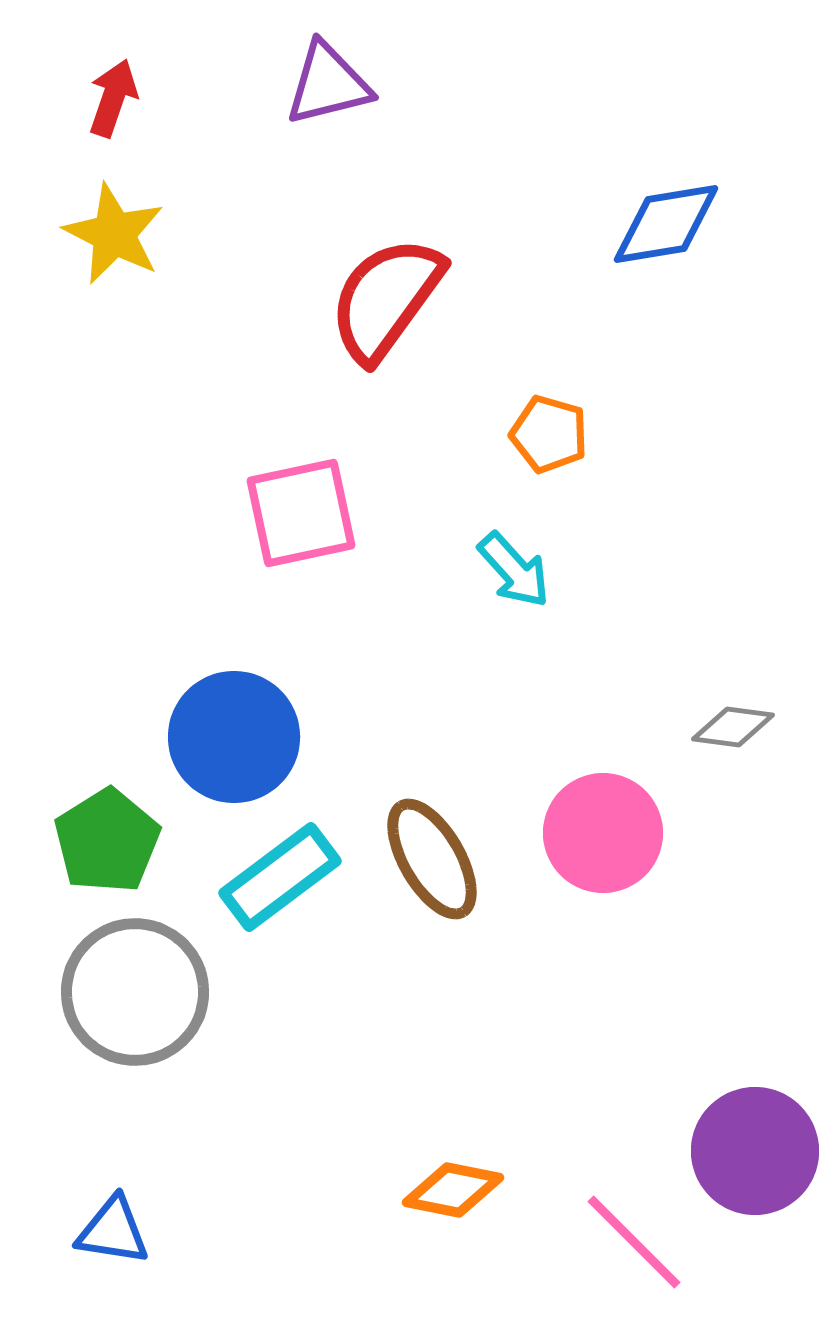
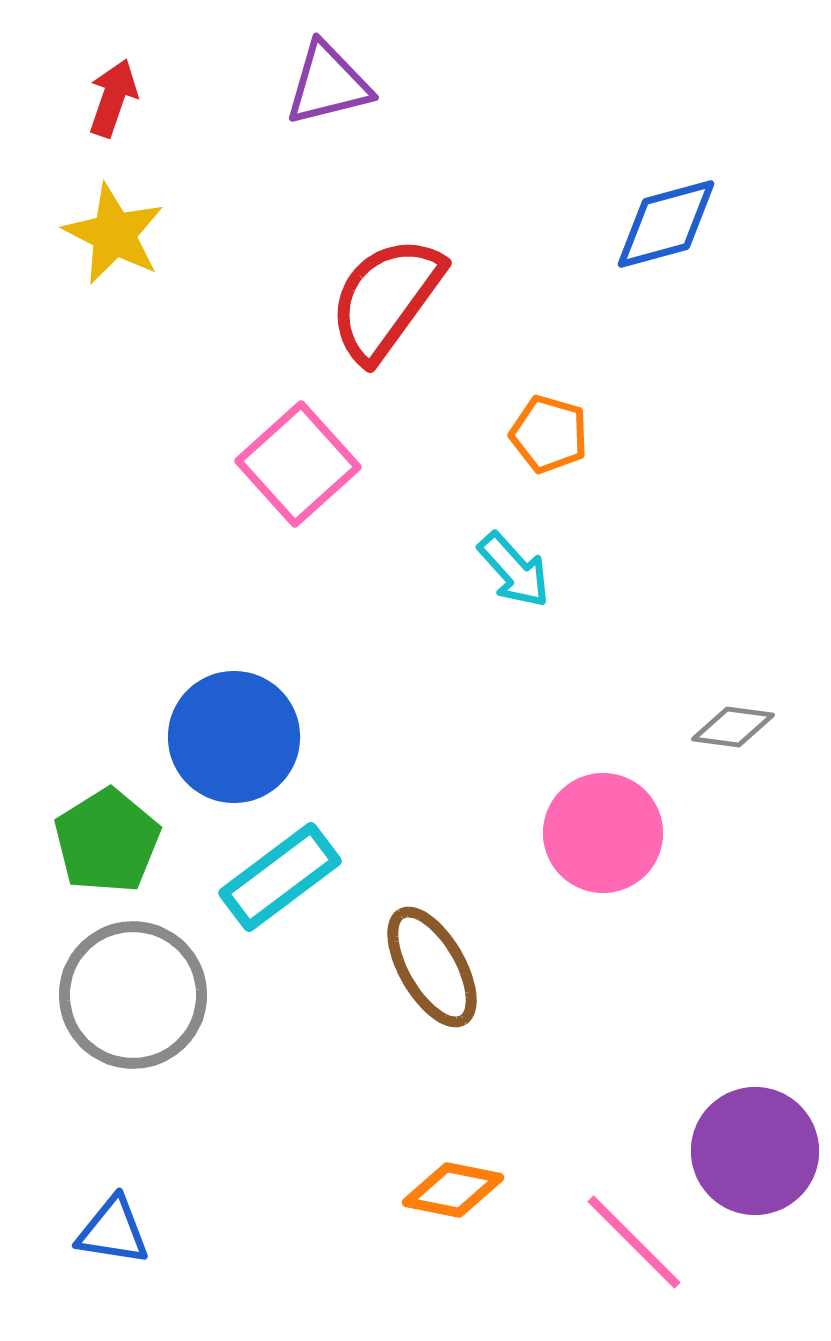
blue diamond: rotated 6 degrees counterclockwise
pink square: moved 3 px left, 49 px up; rotated 30 degrees counterclockwise
brown ellipse: moved 108 px down
gray circle: moved 2 px left, 3 px down
